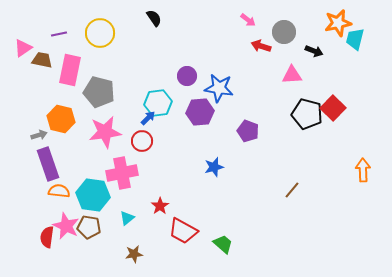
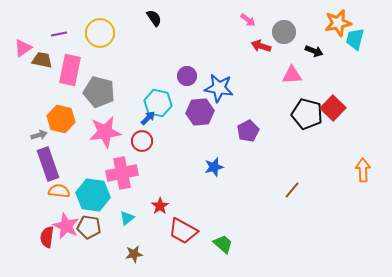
cyan hexagon at (158, 103): rotated 20 degrees clockwise
purple pentagon at (248, 131): rotated 25 degrees clockwise
